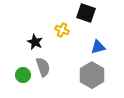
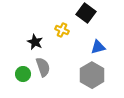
black square: rotated 18 degrees clockwise
green circle: moved 1 px up
